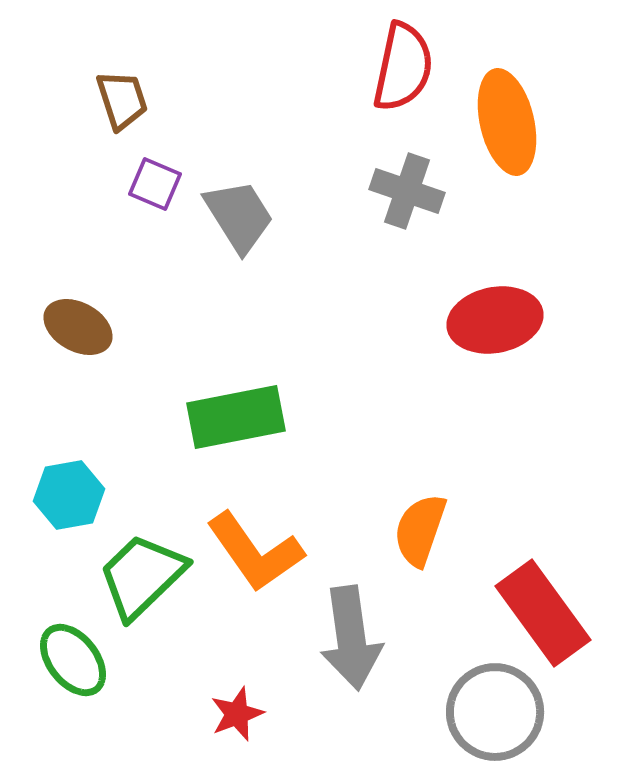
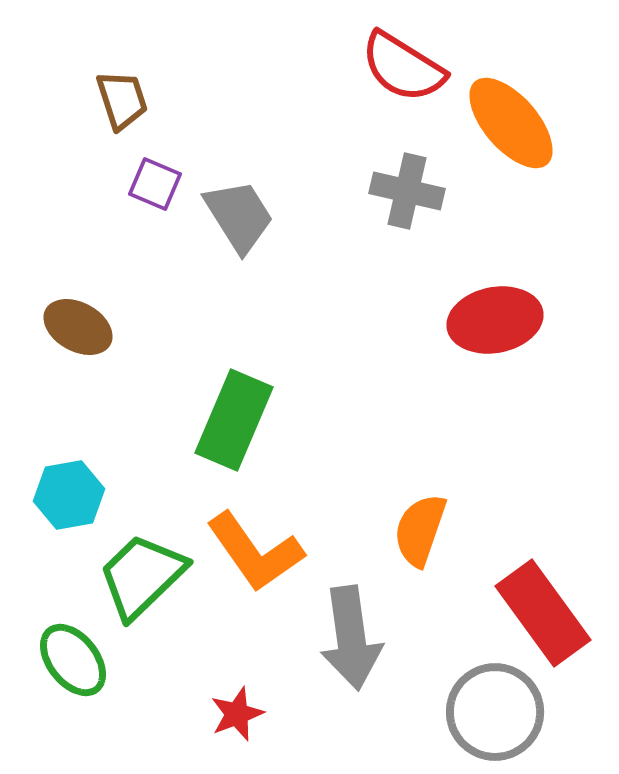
red semicircle: rotated 110 degrees clockwise
orange ellipse: moved 4 px right, 1 px down; rotated 28 degrees counterclockwise
gray cross: rotated 6 degrees counterclockwise
green rectangle: moved 2 px left, 3 px down; rotated 56 degrees counterclockwise
